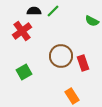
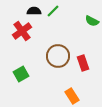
brown circle: moved 3 px left
green square: moved 3 px left, 2 px down
